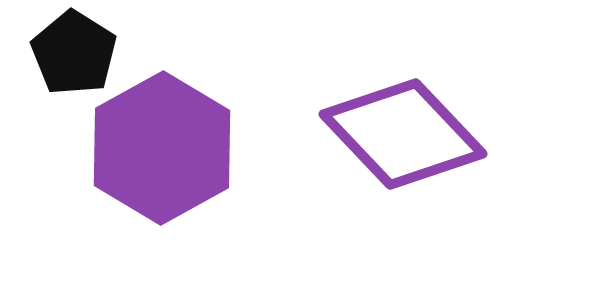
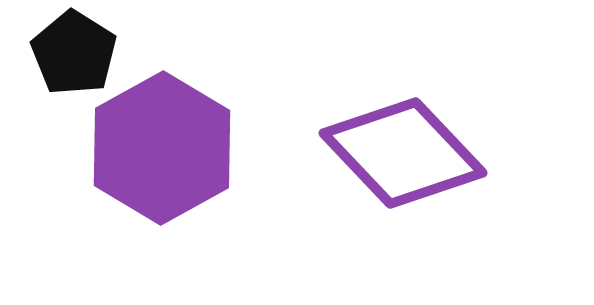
purple diamond: moved 19 px down
